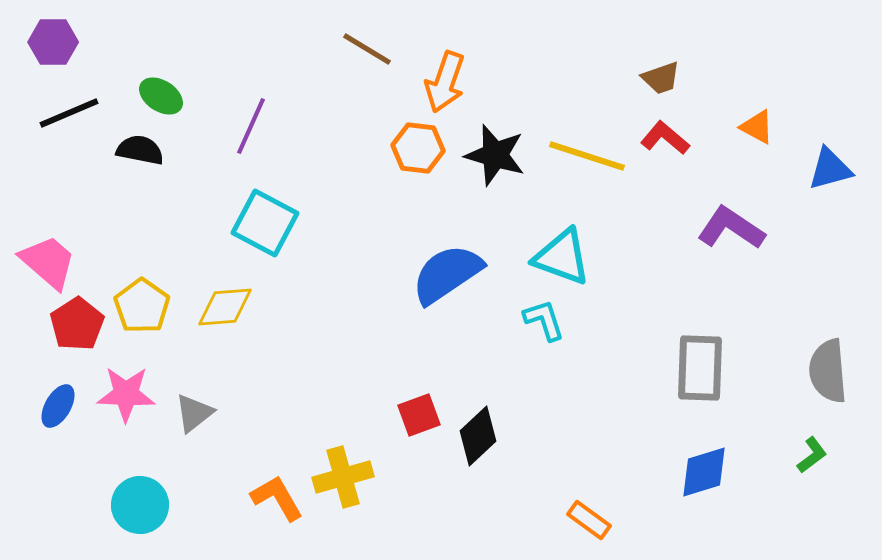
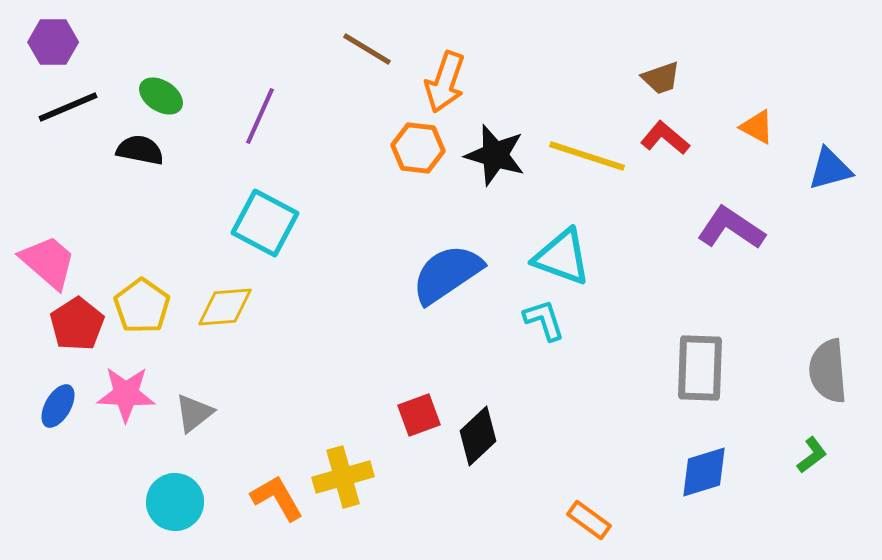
black line: moved 1 px left, 6 px up
purple line: moved 9 px right, 10 px up
cyan circle: moved 35 px right, 3 px up
